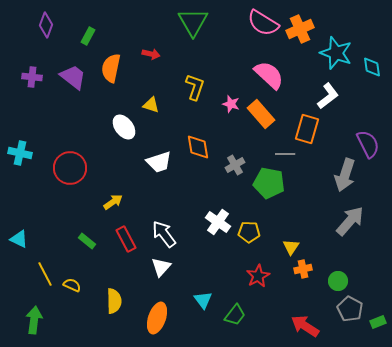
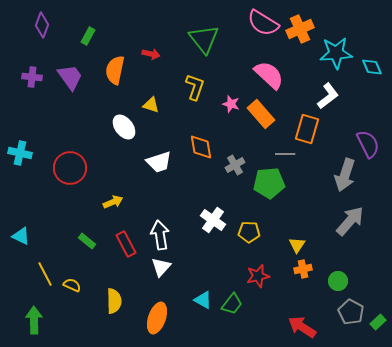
green triangle at (193, 22): moved 11 px right, 17 px down; rotated 8 degrees counterclockwise
purple diamond at (46, 25): moved 4 px left
cyan star at (336, 53): rotated 24 degrees counterclockwise
cyan diamond at (372, 67): rotated 15 degrees counterclockwise
orange semicircle at (111, 68): moved 4 px right, 2 px down
purple trapezoid at (73, 77): moved 3 px left; rotated 16 degrees clockwise
orange diamond at (198, 147): moved 3 px right
green pentagon at (269, 183): rotated 16 degrees counterclockwise
yellow arrow at (113, 202): rotated 12 degrees clockwise
white cross at (218, 222): moved 5 px left, 2 px up
white arrow at (164, 234): moved 4 px left, 1 px down; rotated 28 degrees clockwise
cyan triangle at (19, 239): moved 2 px right, 3 px up
red rectangle at (126, 239): moved 5 px down
yellow triangle at (291, 247): moved 6 px right, 2 px up
red star at (258, 276): rotated 15 degrees clockwise
cyan triangle at (203, 300): rotated 24 degrees counterclockwise
gray pentagon at (350, 309): moved 1 px right, 3 px down
green trapezoid at (235, 315): moved 3 px left, 11 px up
green arrow at (34, 320): rotated 8 degrees counterclockwise
green rectangle at (378, 322): rotated 21 degrees counterclockwise
red arrow at (305, 326): moved 3 px left, 1 px down
